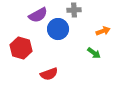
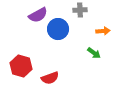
gray cross: moved 6 px right
orange arrow: rotated 16 degrees clockwise
red hexagon: moved 18 px down
red semicircle: moved 1 px right, 4 px down
